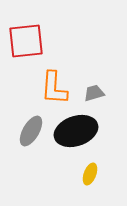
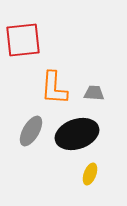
red square: moved 3 px left, 1 px up
gray trapezoid: rotated 20 degrees clockwise
black ellipse: moved 1 px right, 3 px down
